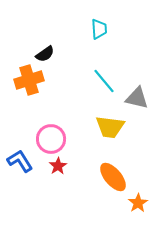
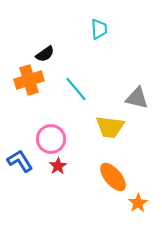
cyan line: moved 28 px left, 8 px down
